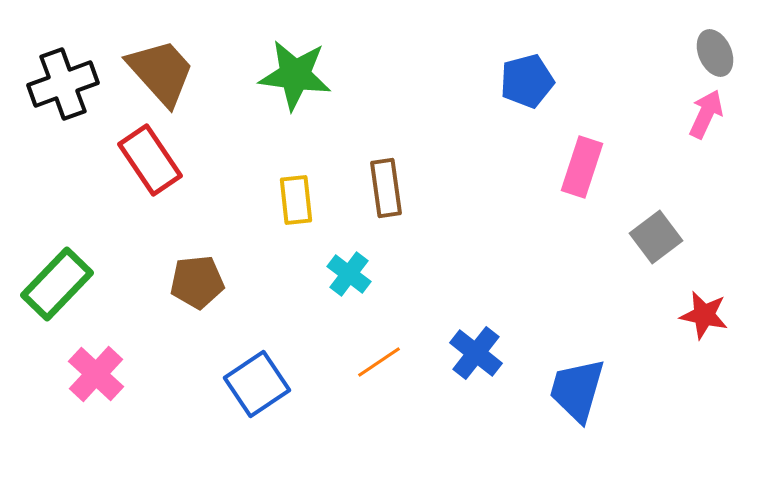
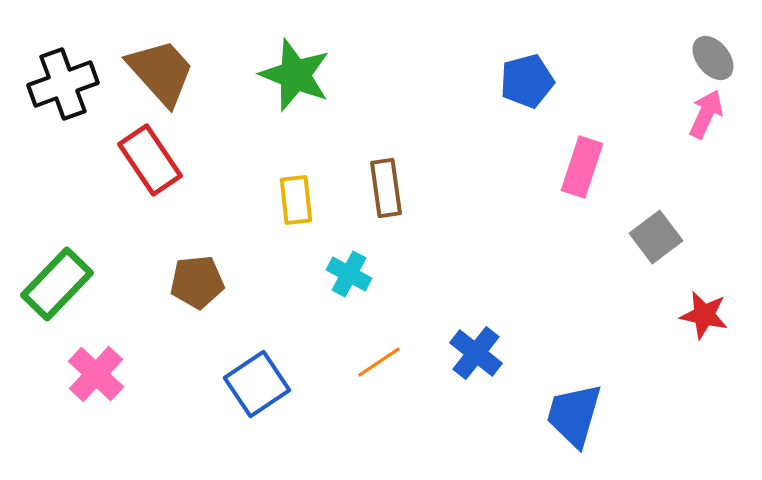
gray ellipse: moved 2 px left, 5 px down; rotated 15 degrees counterclockwise
green star: rotated 14 degrees clockwise
cyan cross: rotated 9 degrees counterclockwise
blue trapezoid: moved 3 px left, 25 px down
